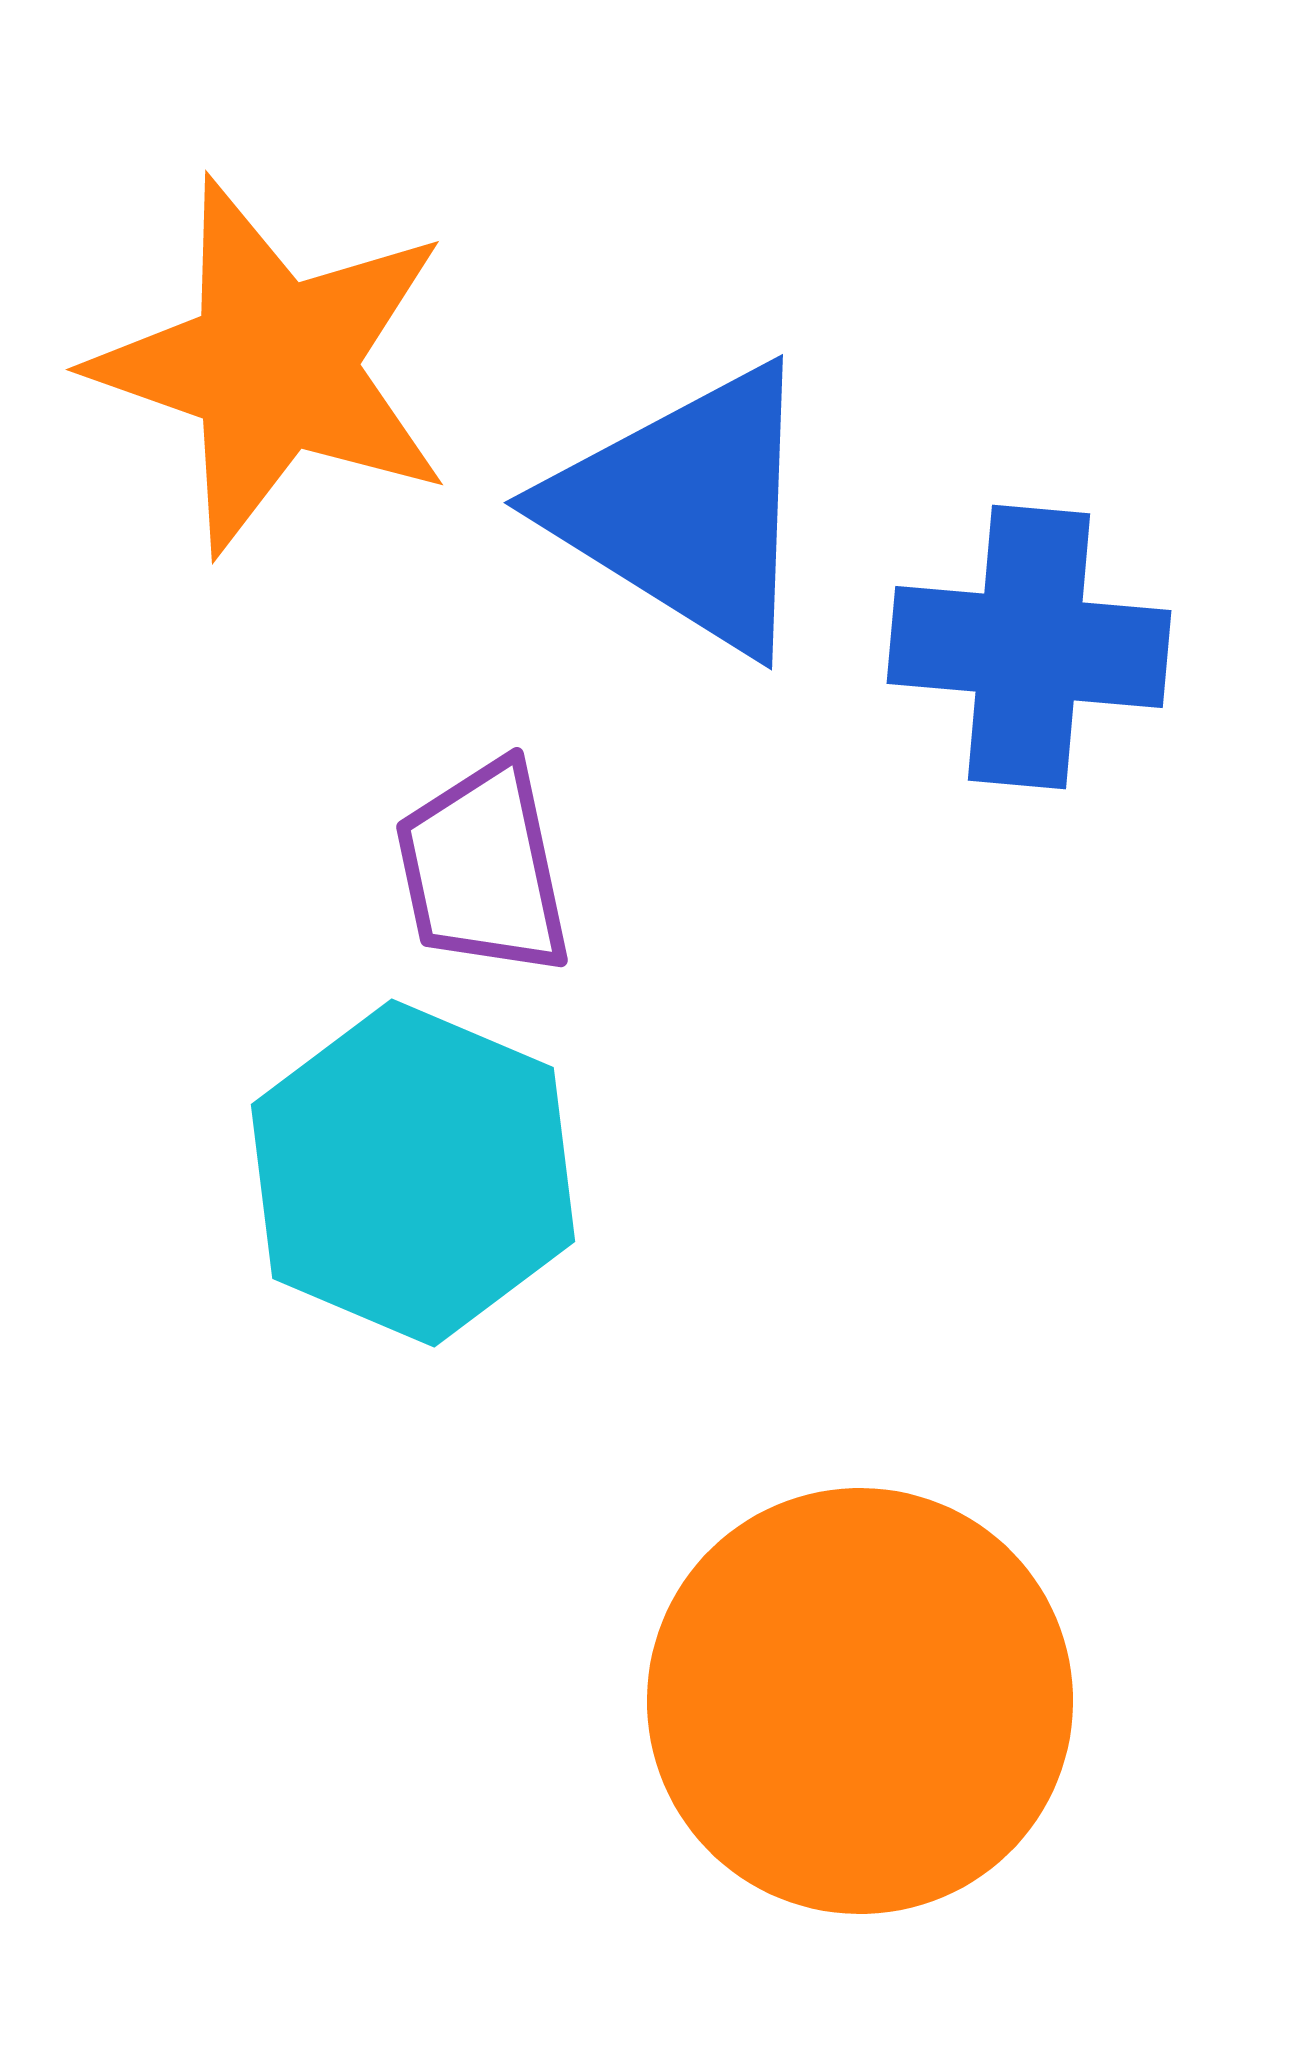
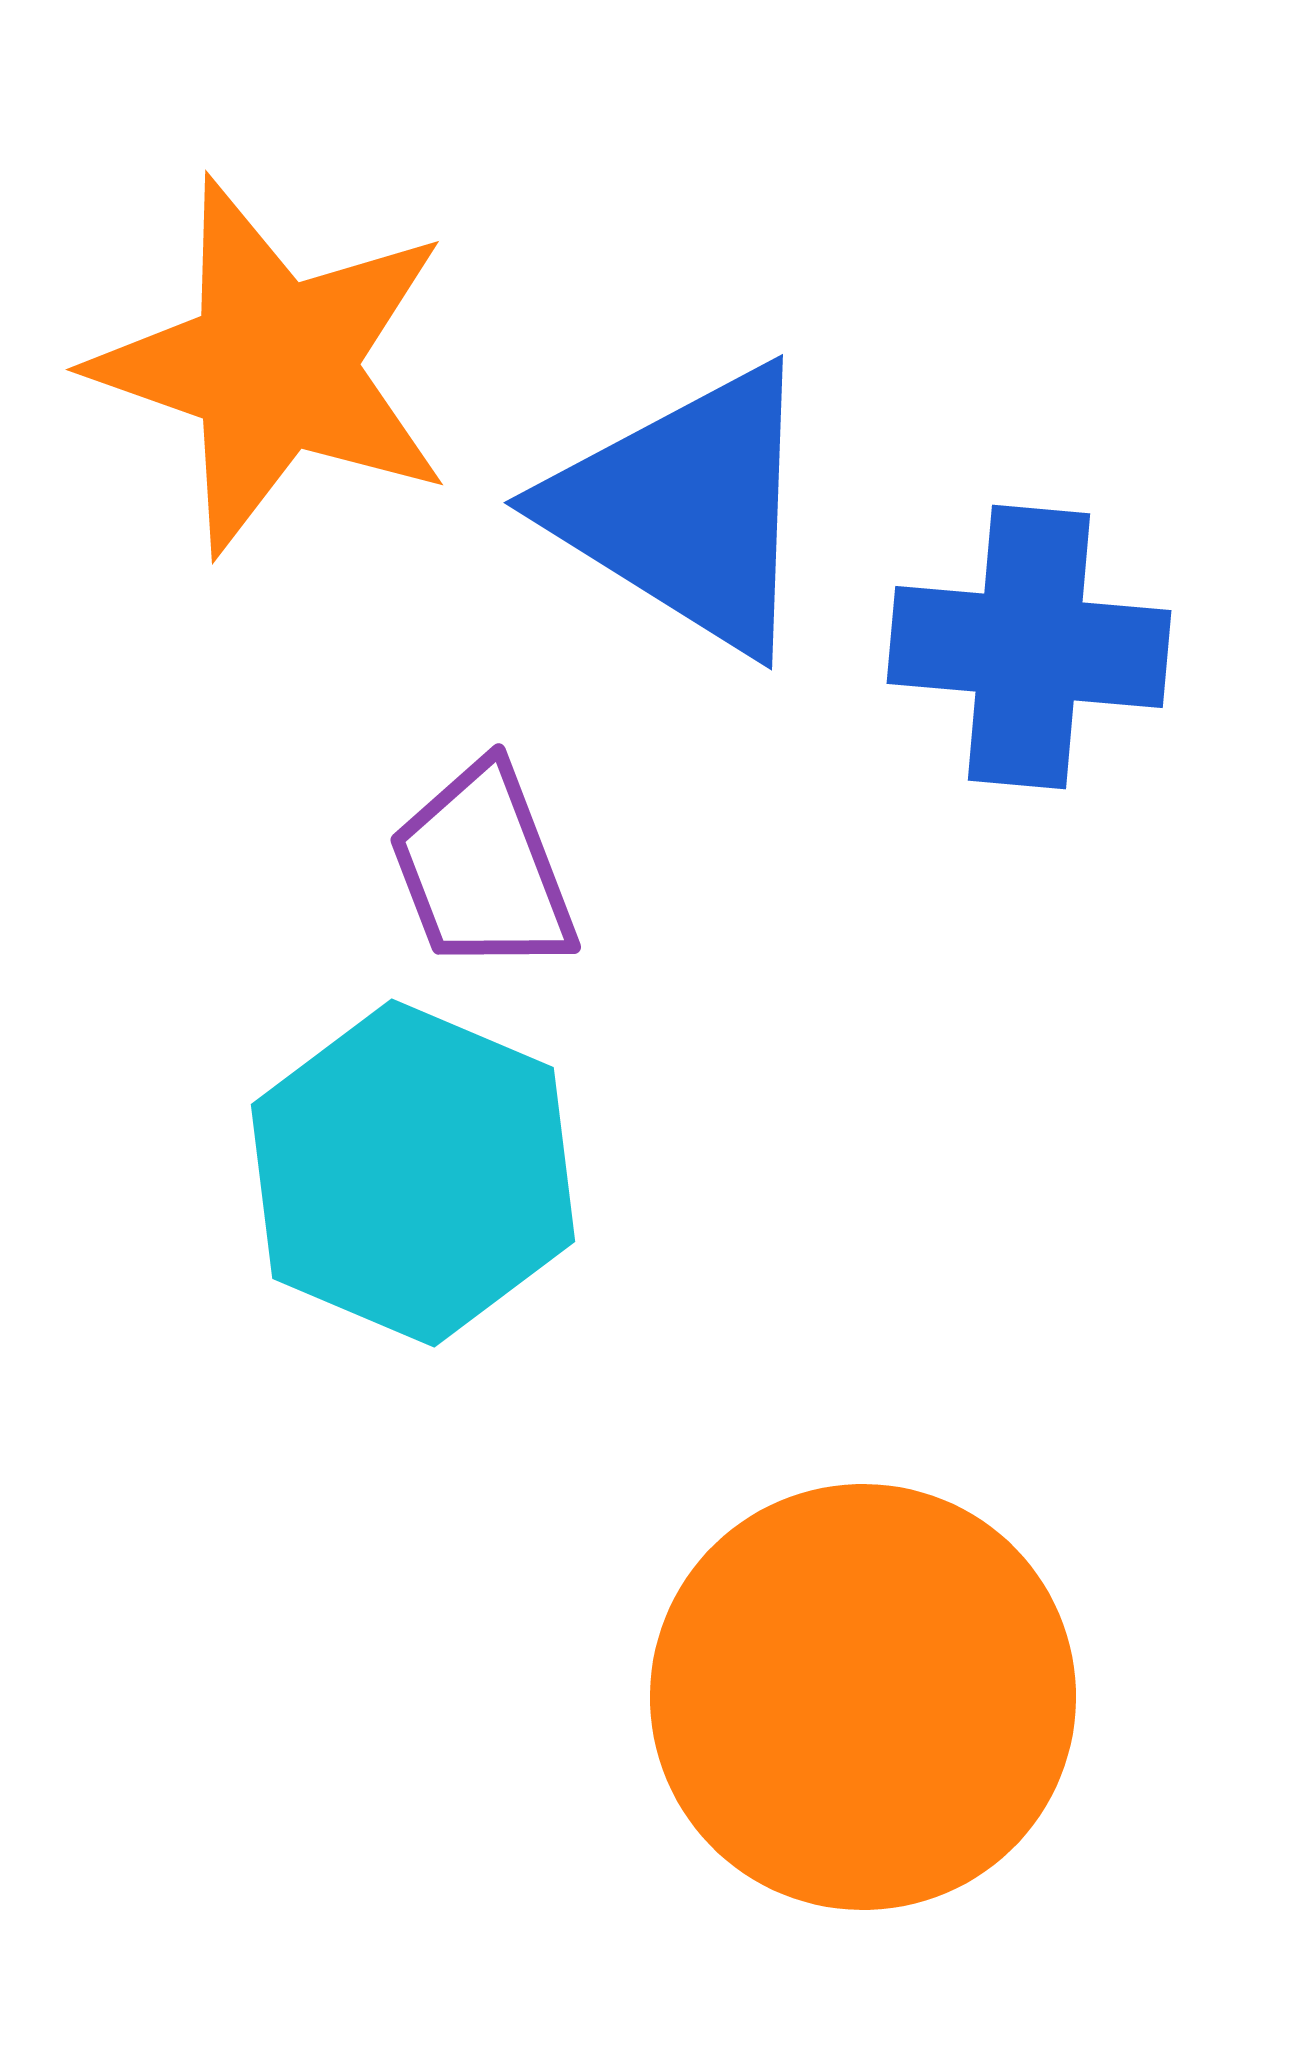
purple trapezoid: rotated 9 degrees counterclockwise
orange circle: moved 3 px right, 4 px up
